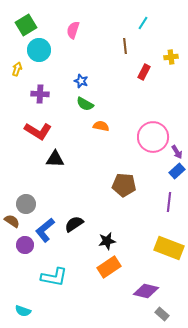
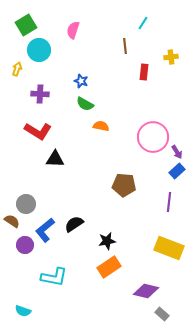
red rectangle: rotated 21 degrees counterclockwise
